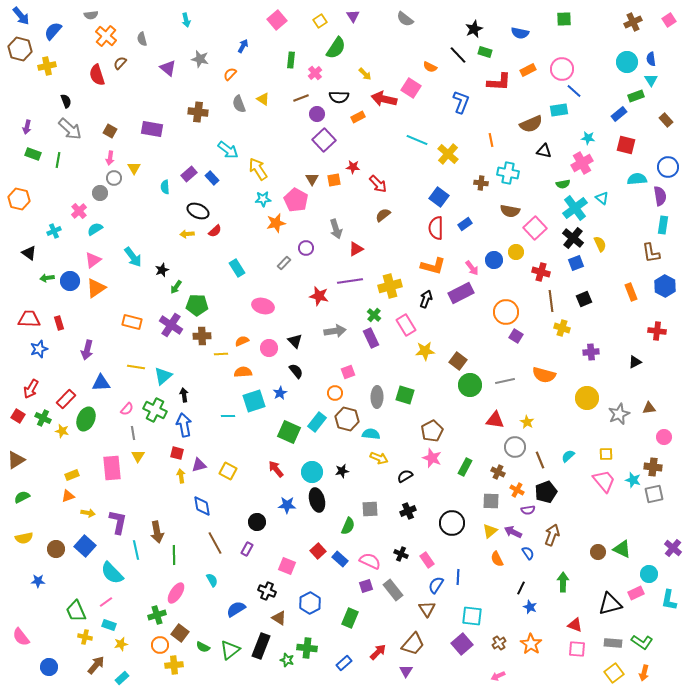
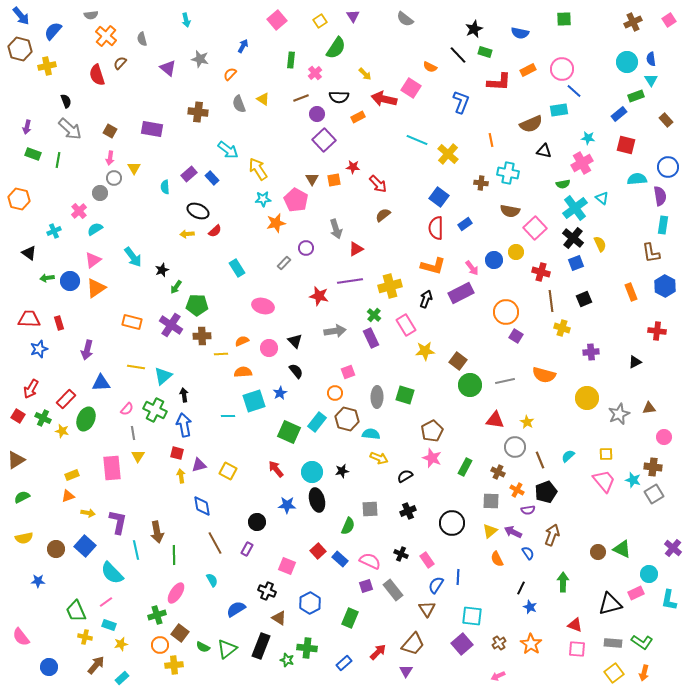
gray square at (654, 494): rotated 18 degrees counterclockwise
green triangle at (230, 650): moved 3 px left, 1 px up
